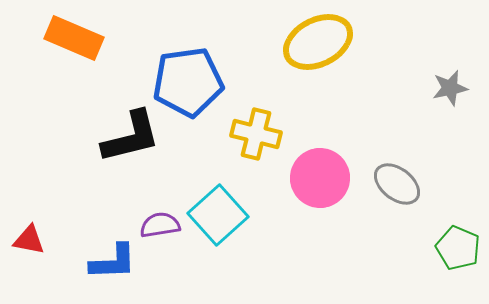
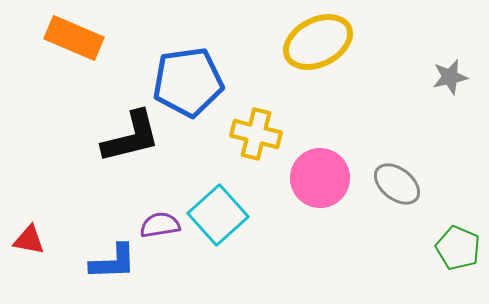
gray star: moved 11 px up
